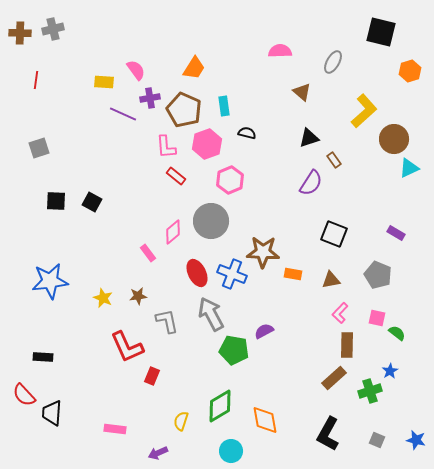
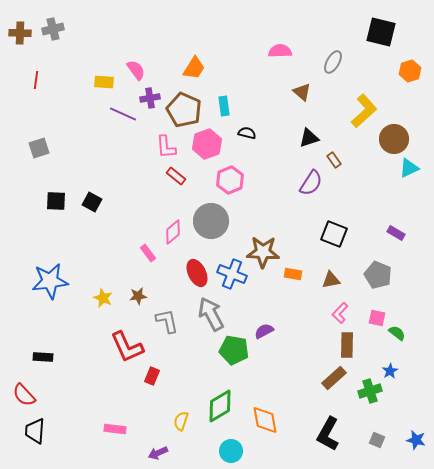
black trapezoid at (52, 413): moved 17 px left, 18 px down
